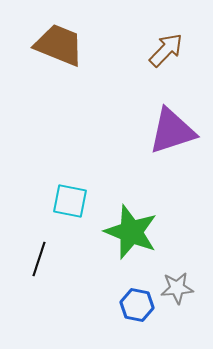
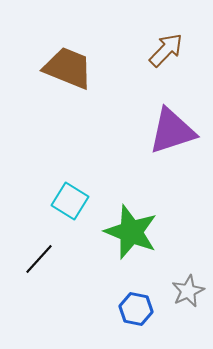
brown trapezoid: moved 9 px right, 23 px down
cyan square: rotated 21 degrees clockwise
black line: rotated 24 degrees clockwise
gray star: moved 11 px right, 3 px down; rotated 20 degrees counterclockwise
blue hexagon: moved 1 px left, 4 px down
